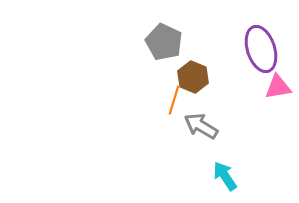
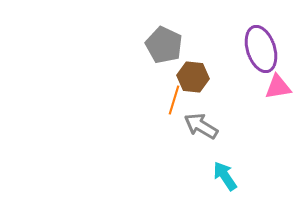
gray pentagon: moved 3 px down
brown hexagon: rotated 16 degrees counterclockwise
